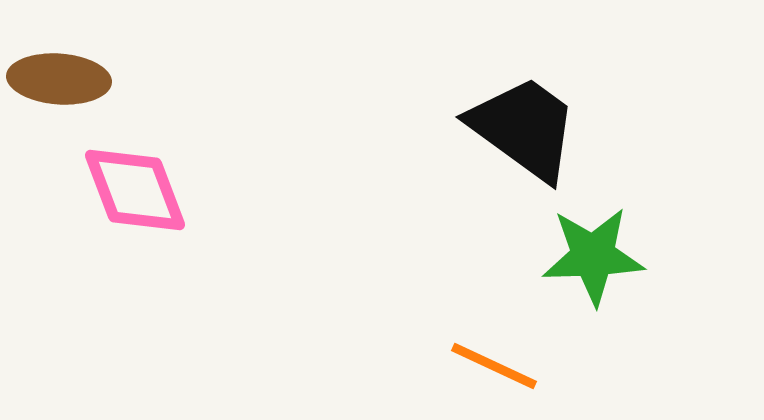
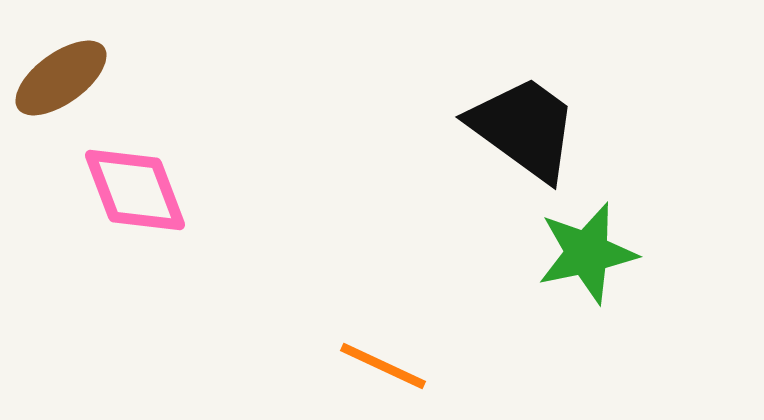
brown ellipse: moved 2 px right, 1 px up; rotated 40 degrees counterclockwise
green star: moved 6 px left, 3 px up; rotated 10 degrees counterclockwise
orange line: moved 111 px left
